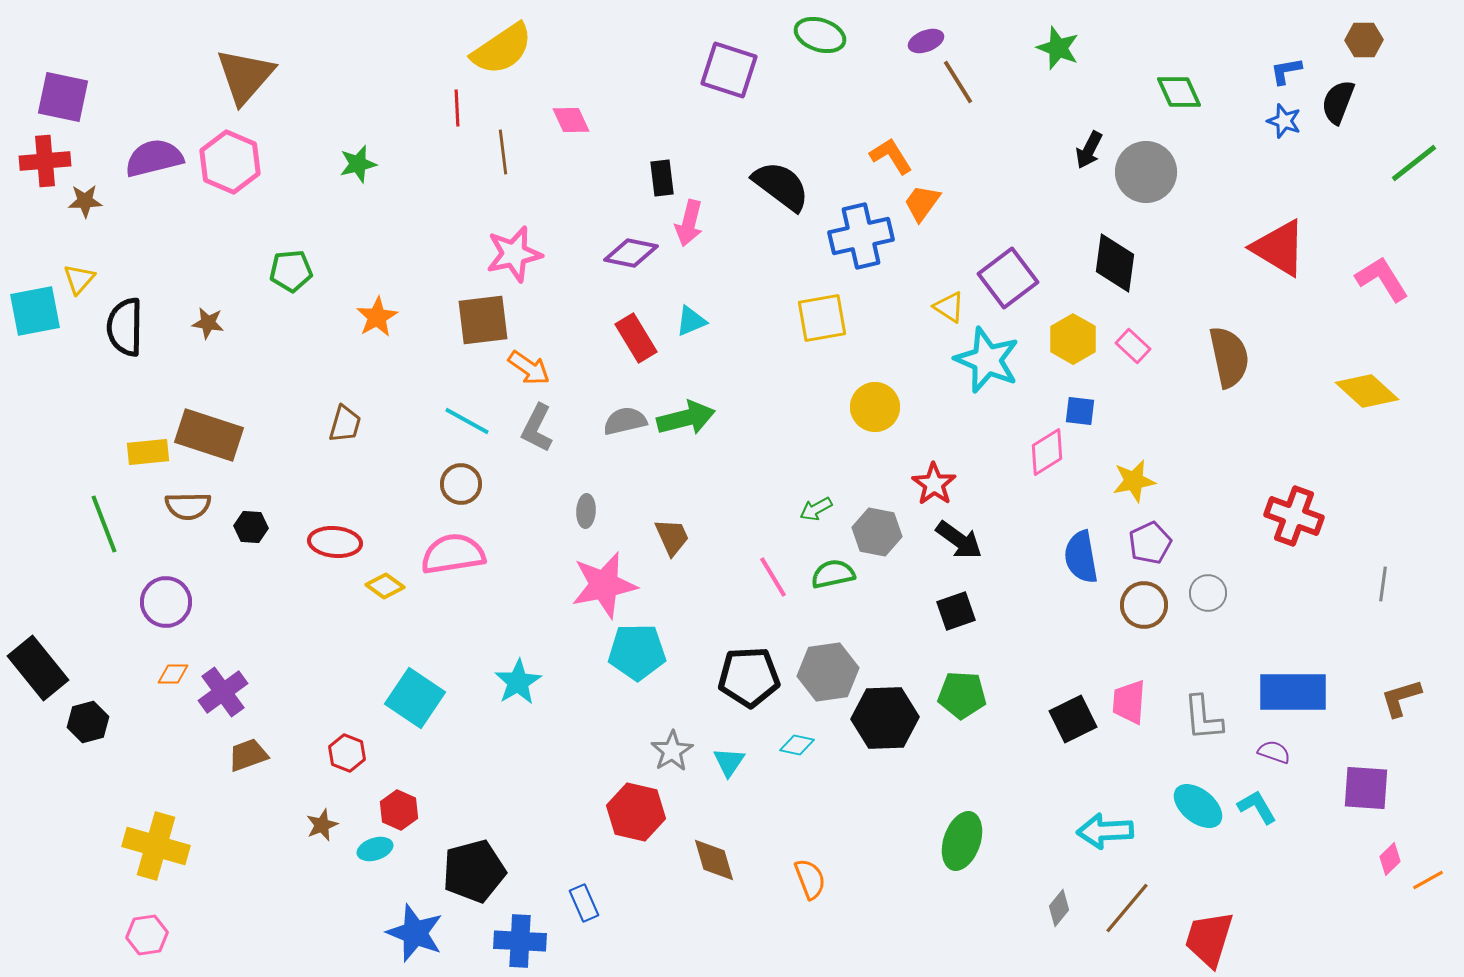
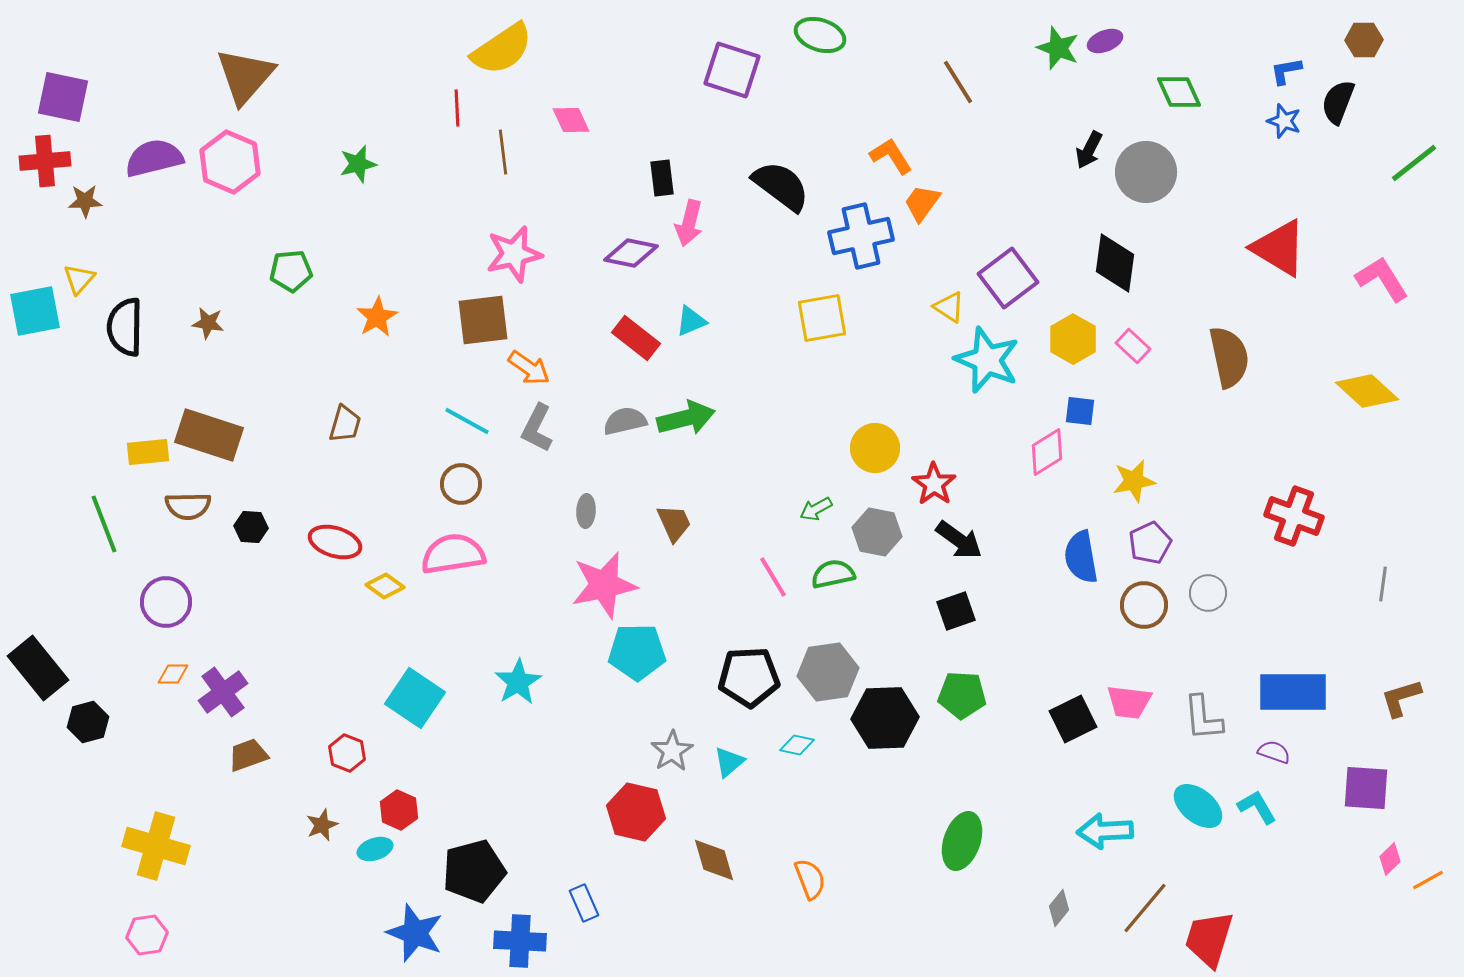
purple ellipse at (926, 41): moved 179 px right
purple square at (729, 70): moved 3 px right
red rectangle at (636, 338): rotated 21 degrees counterclockwise
yellow circle at (875, 407): moved 41 px down
brown trapezoid at (672, 537): moved 2 px right, 14 px up
red ellipse at (335, 542): rotated 12 degrees clockwise
pink trapezoid at (1129, 702): rotated 87 degrees counterclockwise
cyan triangle at (729, 762): rotated 16 degrees clockwise
brown line at (1127, 908): moved 18 px right
